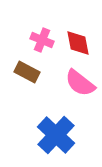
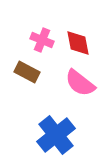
blue cross: rotated 9 degrees clockwise
